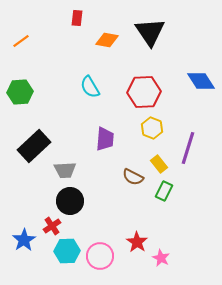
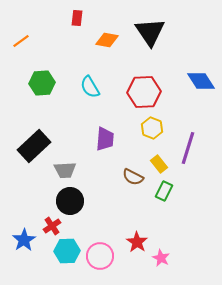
green hexagon: moved 22 px right, 9 px up
